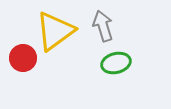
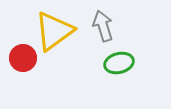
yellow triangle: moved 1 px left
green ellipse: moved 3 px right
